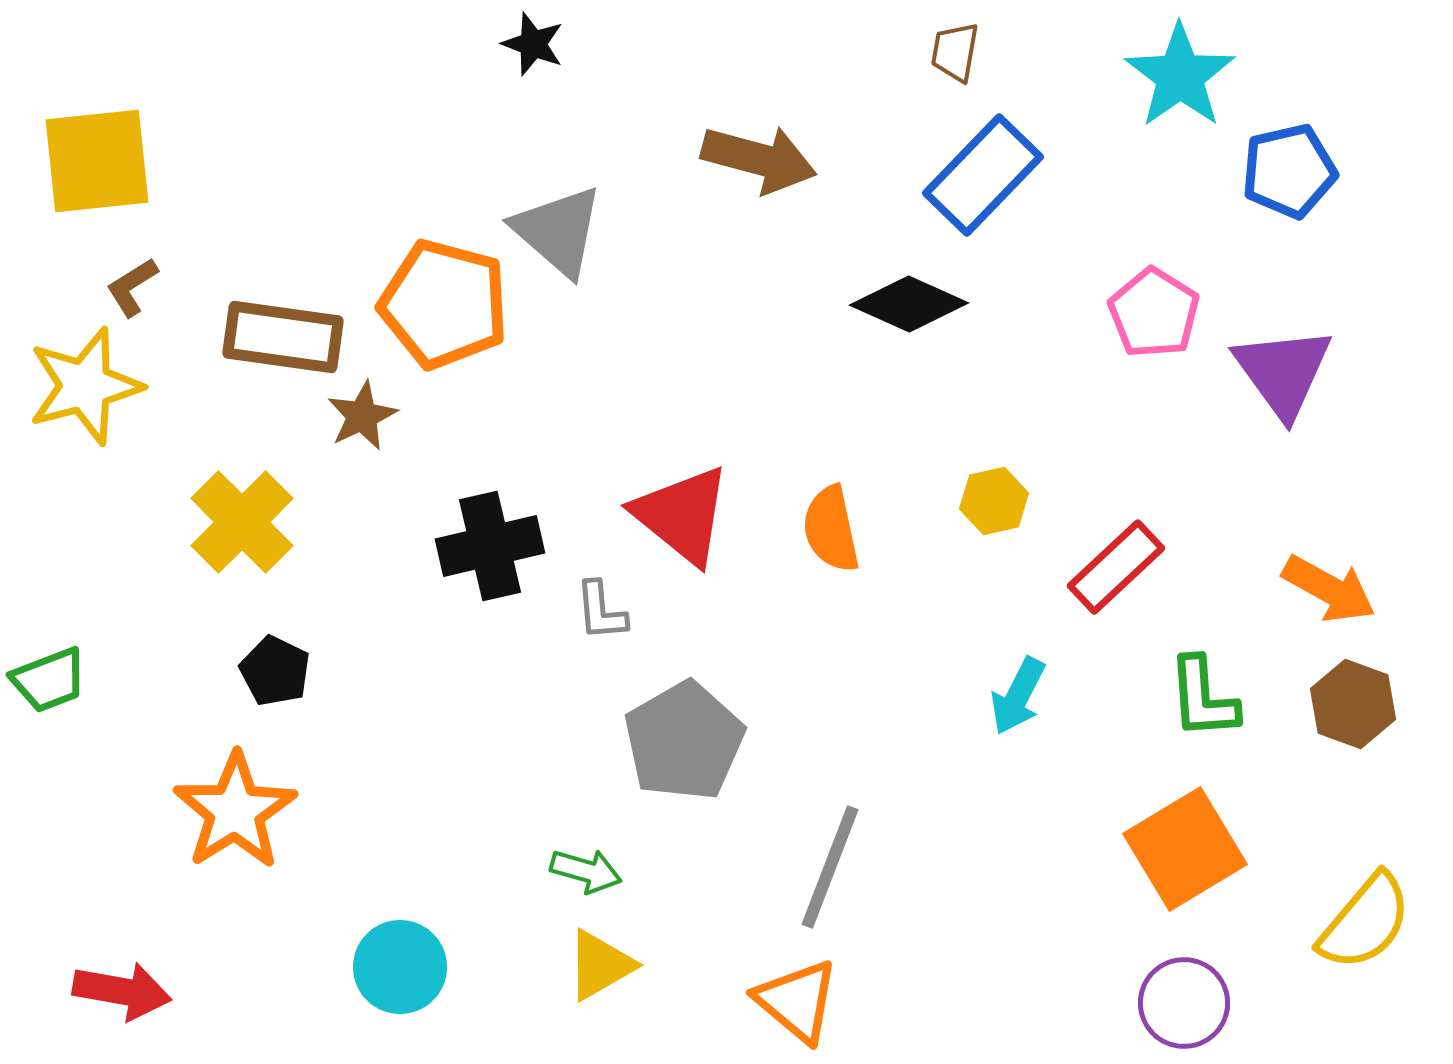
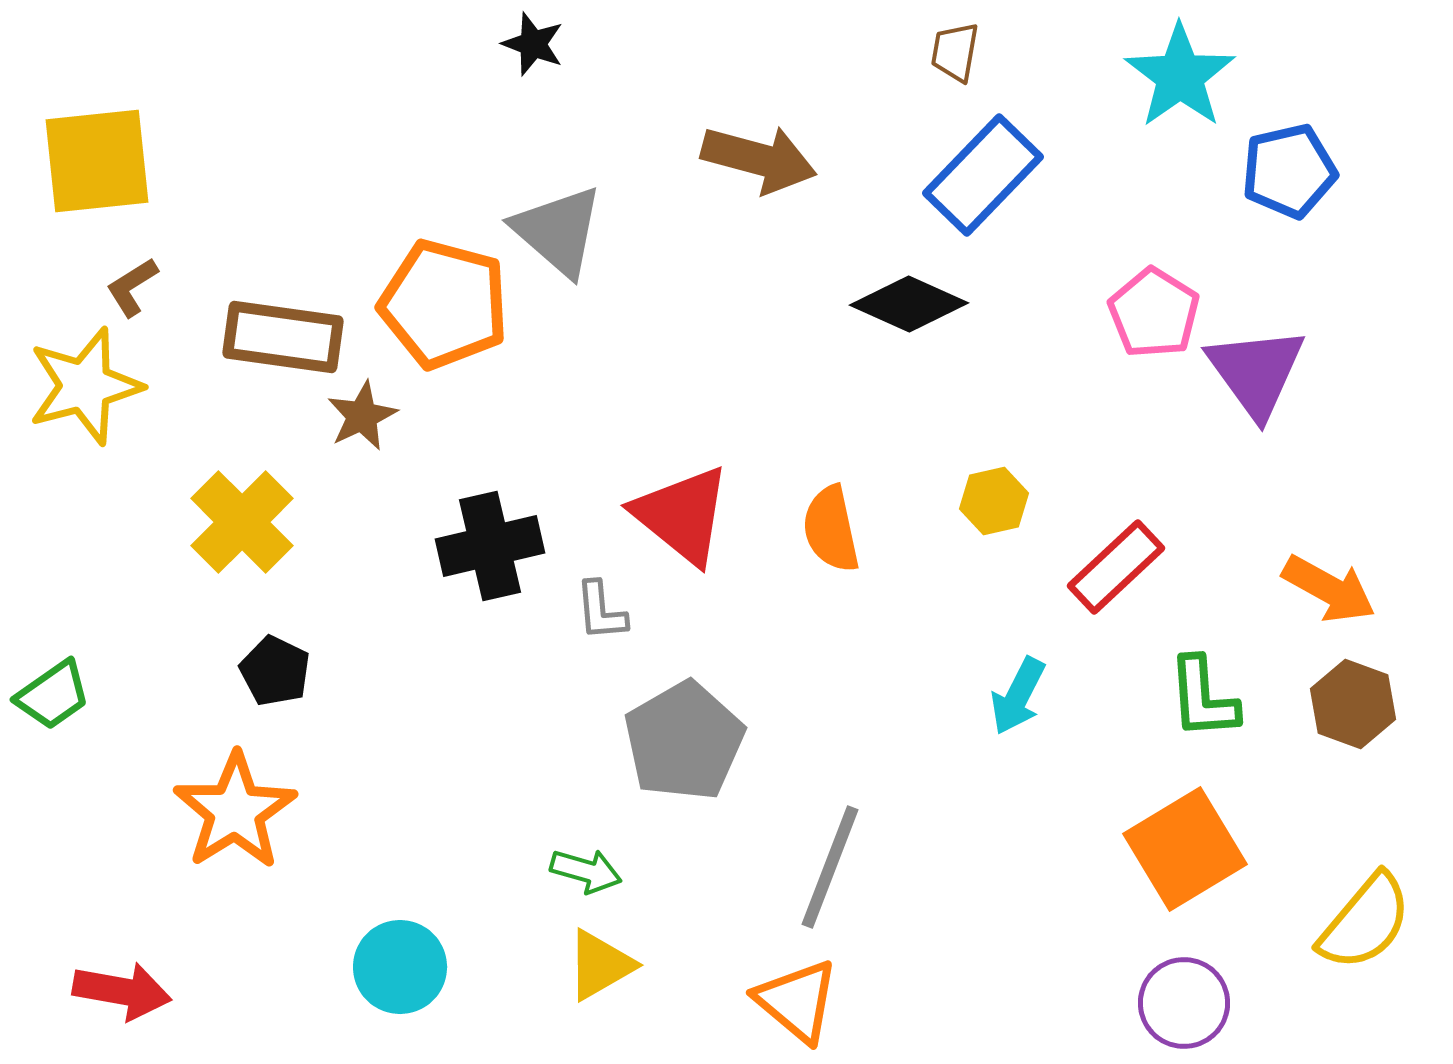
purple triangle: moved 27 px left
green trapezoid: moved 4 px right, 15 px down; rotated 14 degrees counterclockwise
